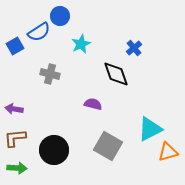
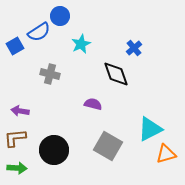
purple arrow: moved 6 px right, 2 px down
orange triangle: moved 2 px left, 2 px down
